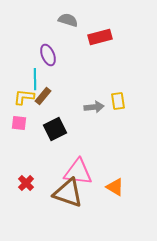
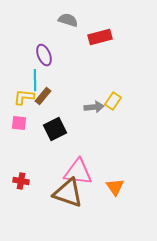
purple ellipse: moved 4 px left
cyan line: moved 1 px down
yellow rectangle: moved 5 px left; rotated 42 degrees clockwise
red cross: moved 5 px left, 2 px up; rotated 35 degrees counterclockwise
orange triangle: rotated 24 degrees clockwise
